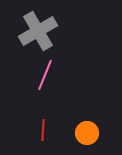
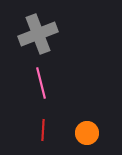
gray cross: moved 3 px down; rotated 9 degrees clockwise
pink line: moved 4 px left, 8 px down; rotated 36 degrees counterclockwise
